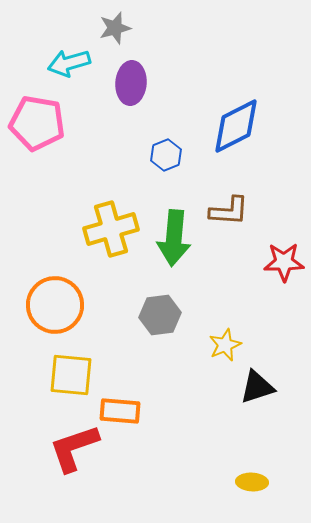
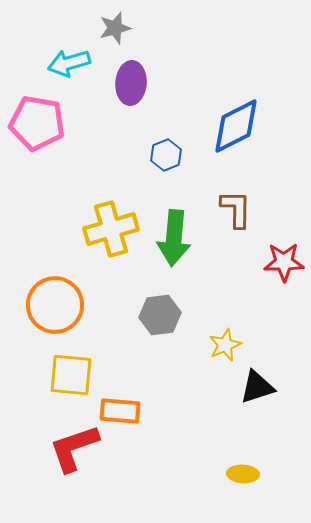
brown L-shape: moved 7 px right, 2 px up; rotated 93 degrees counterclockwise
yellow ellipse: moved 9 px left, 8 px up
